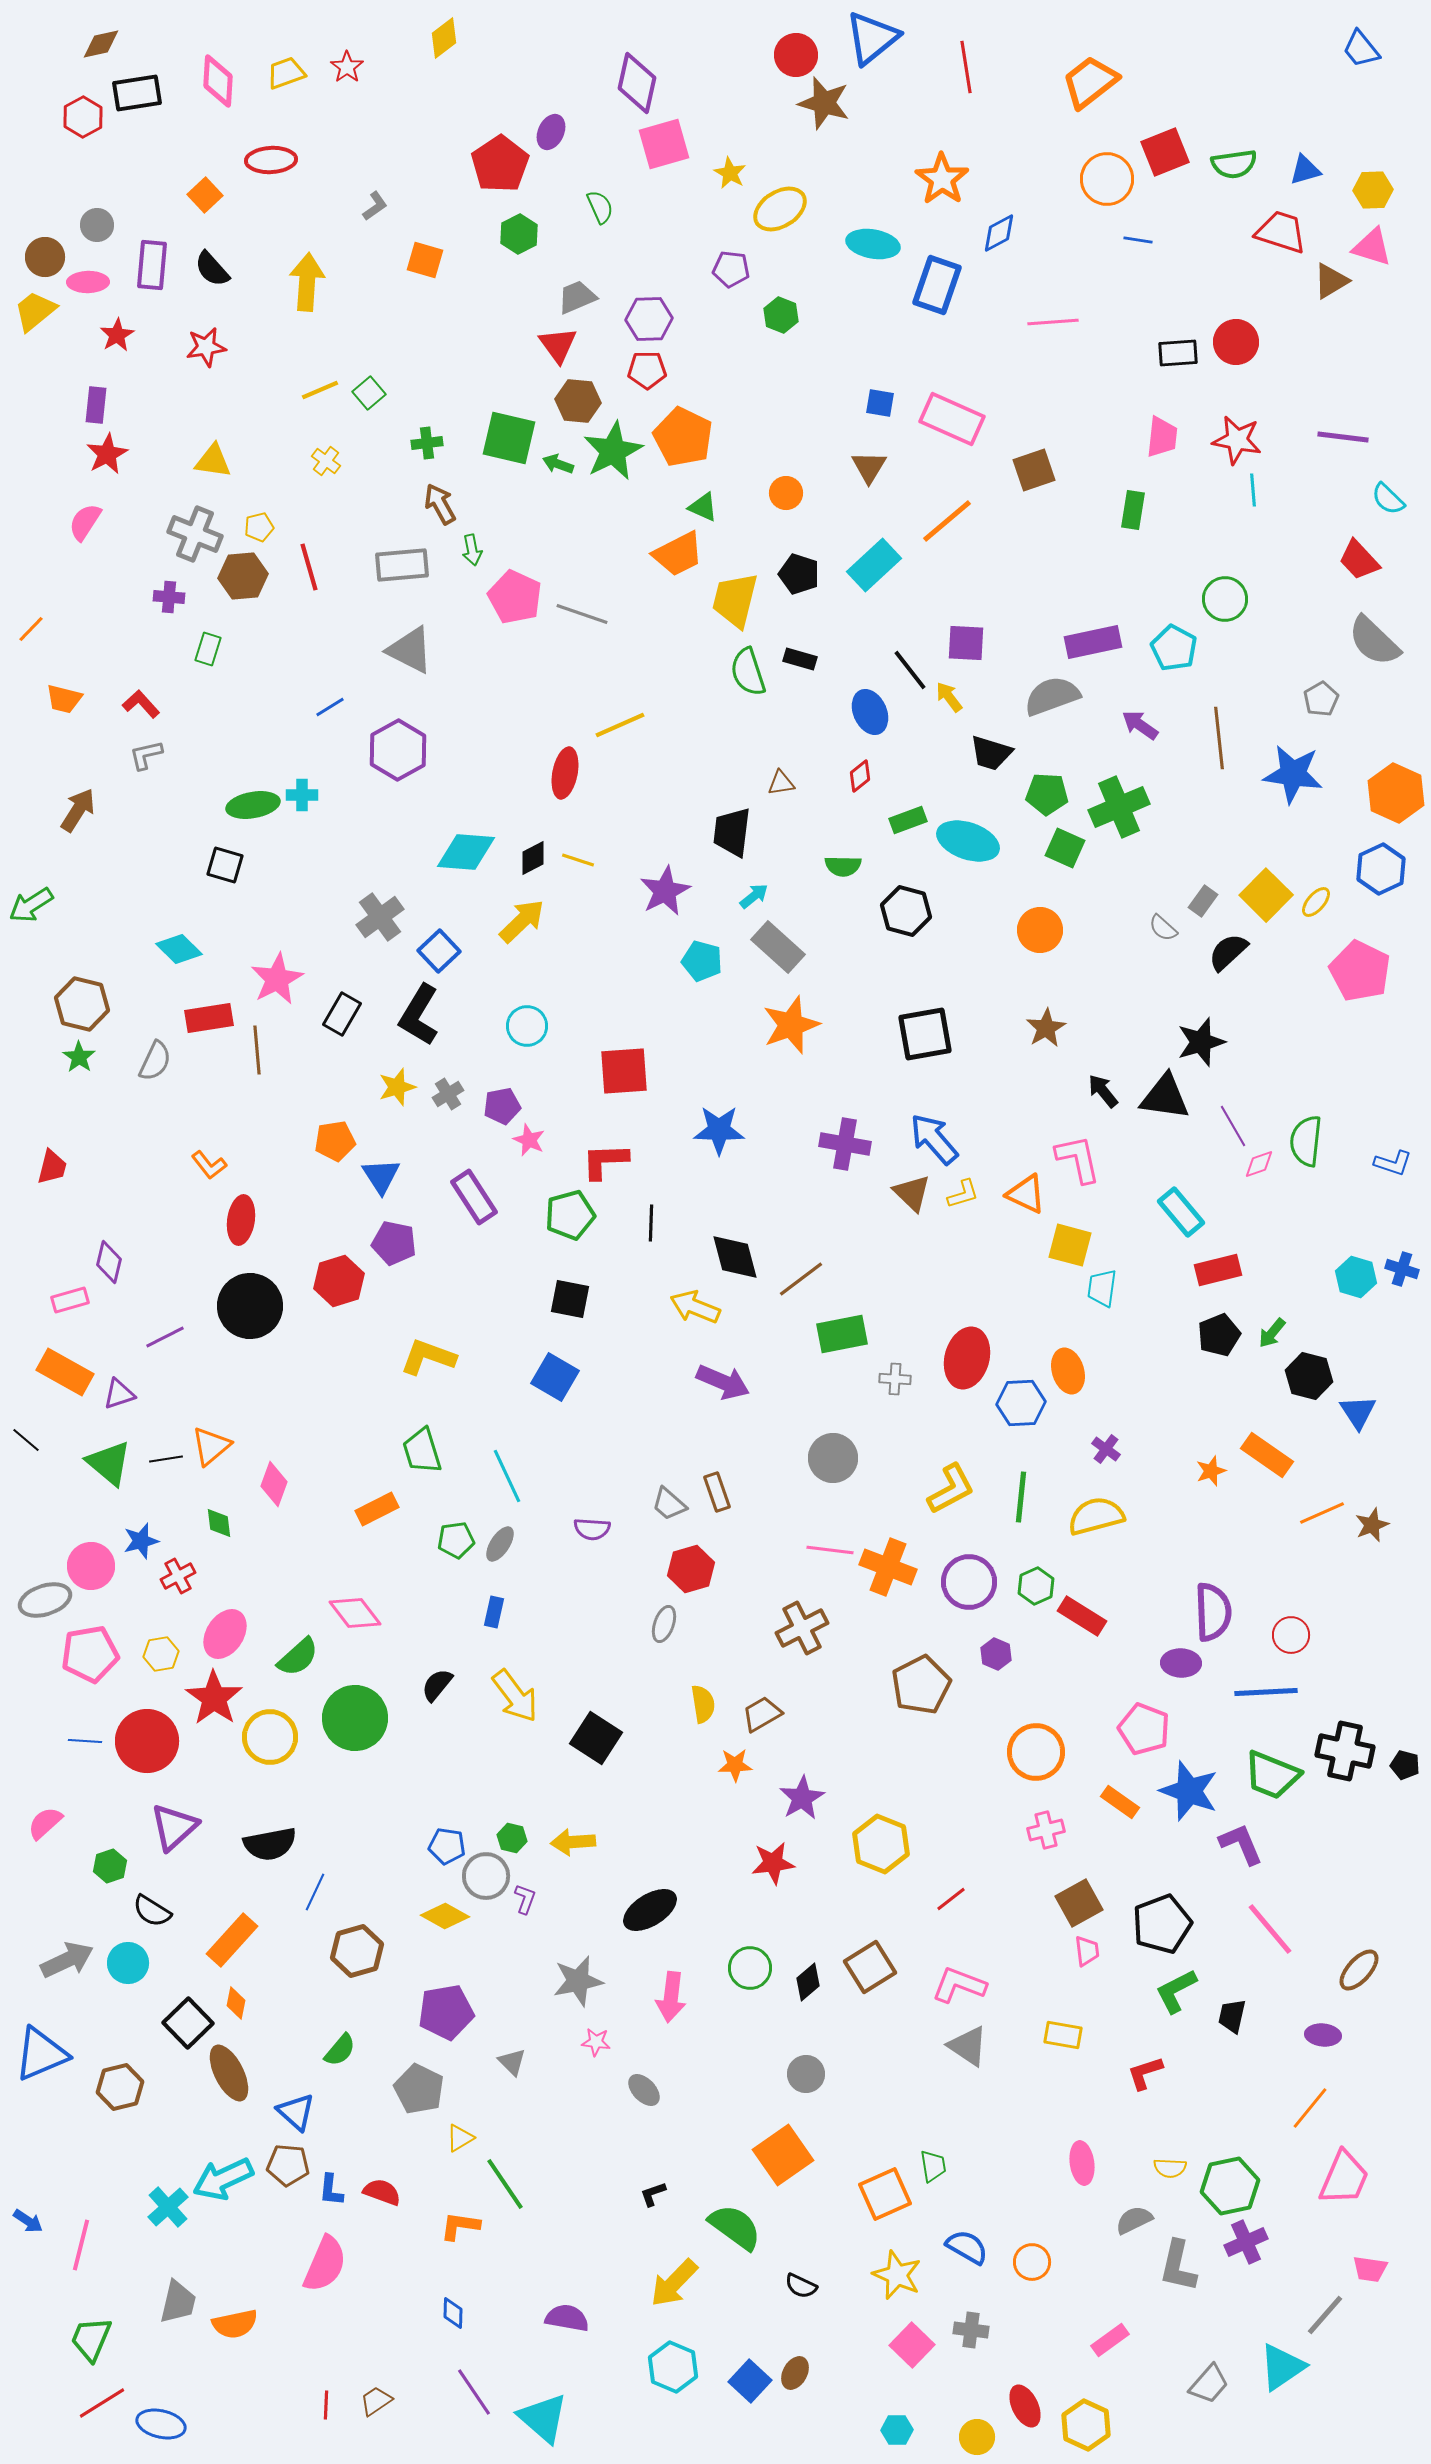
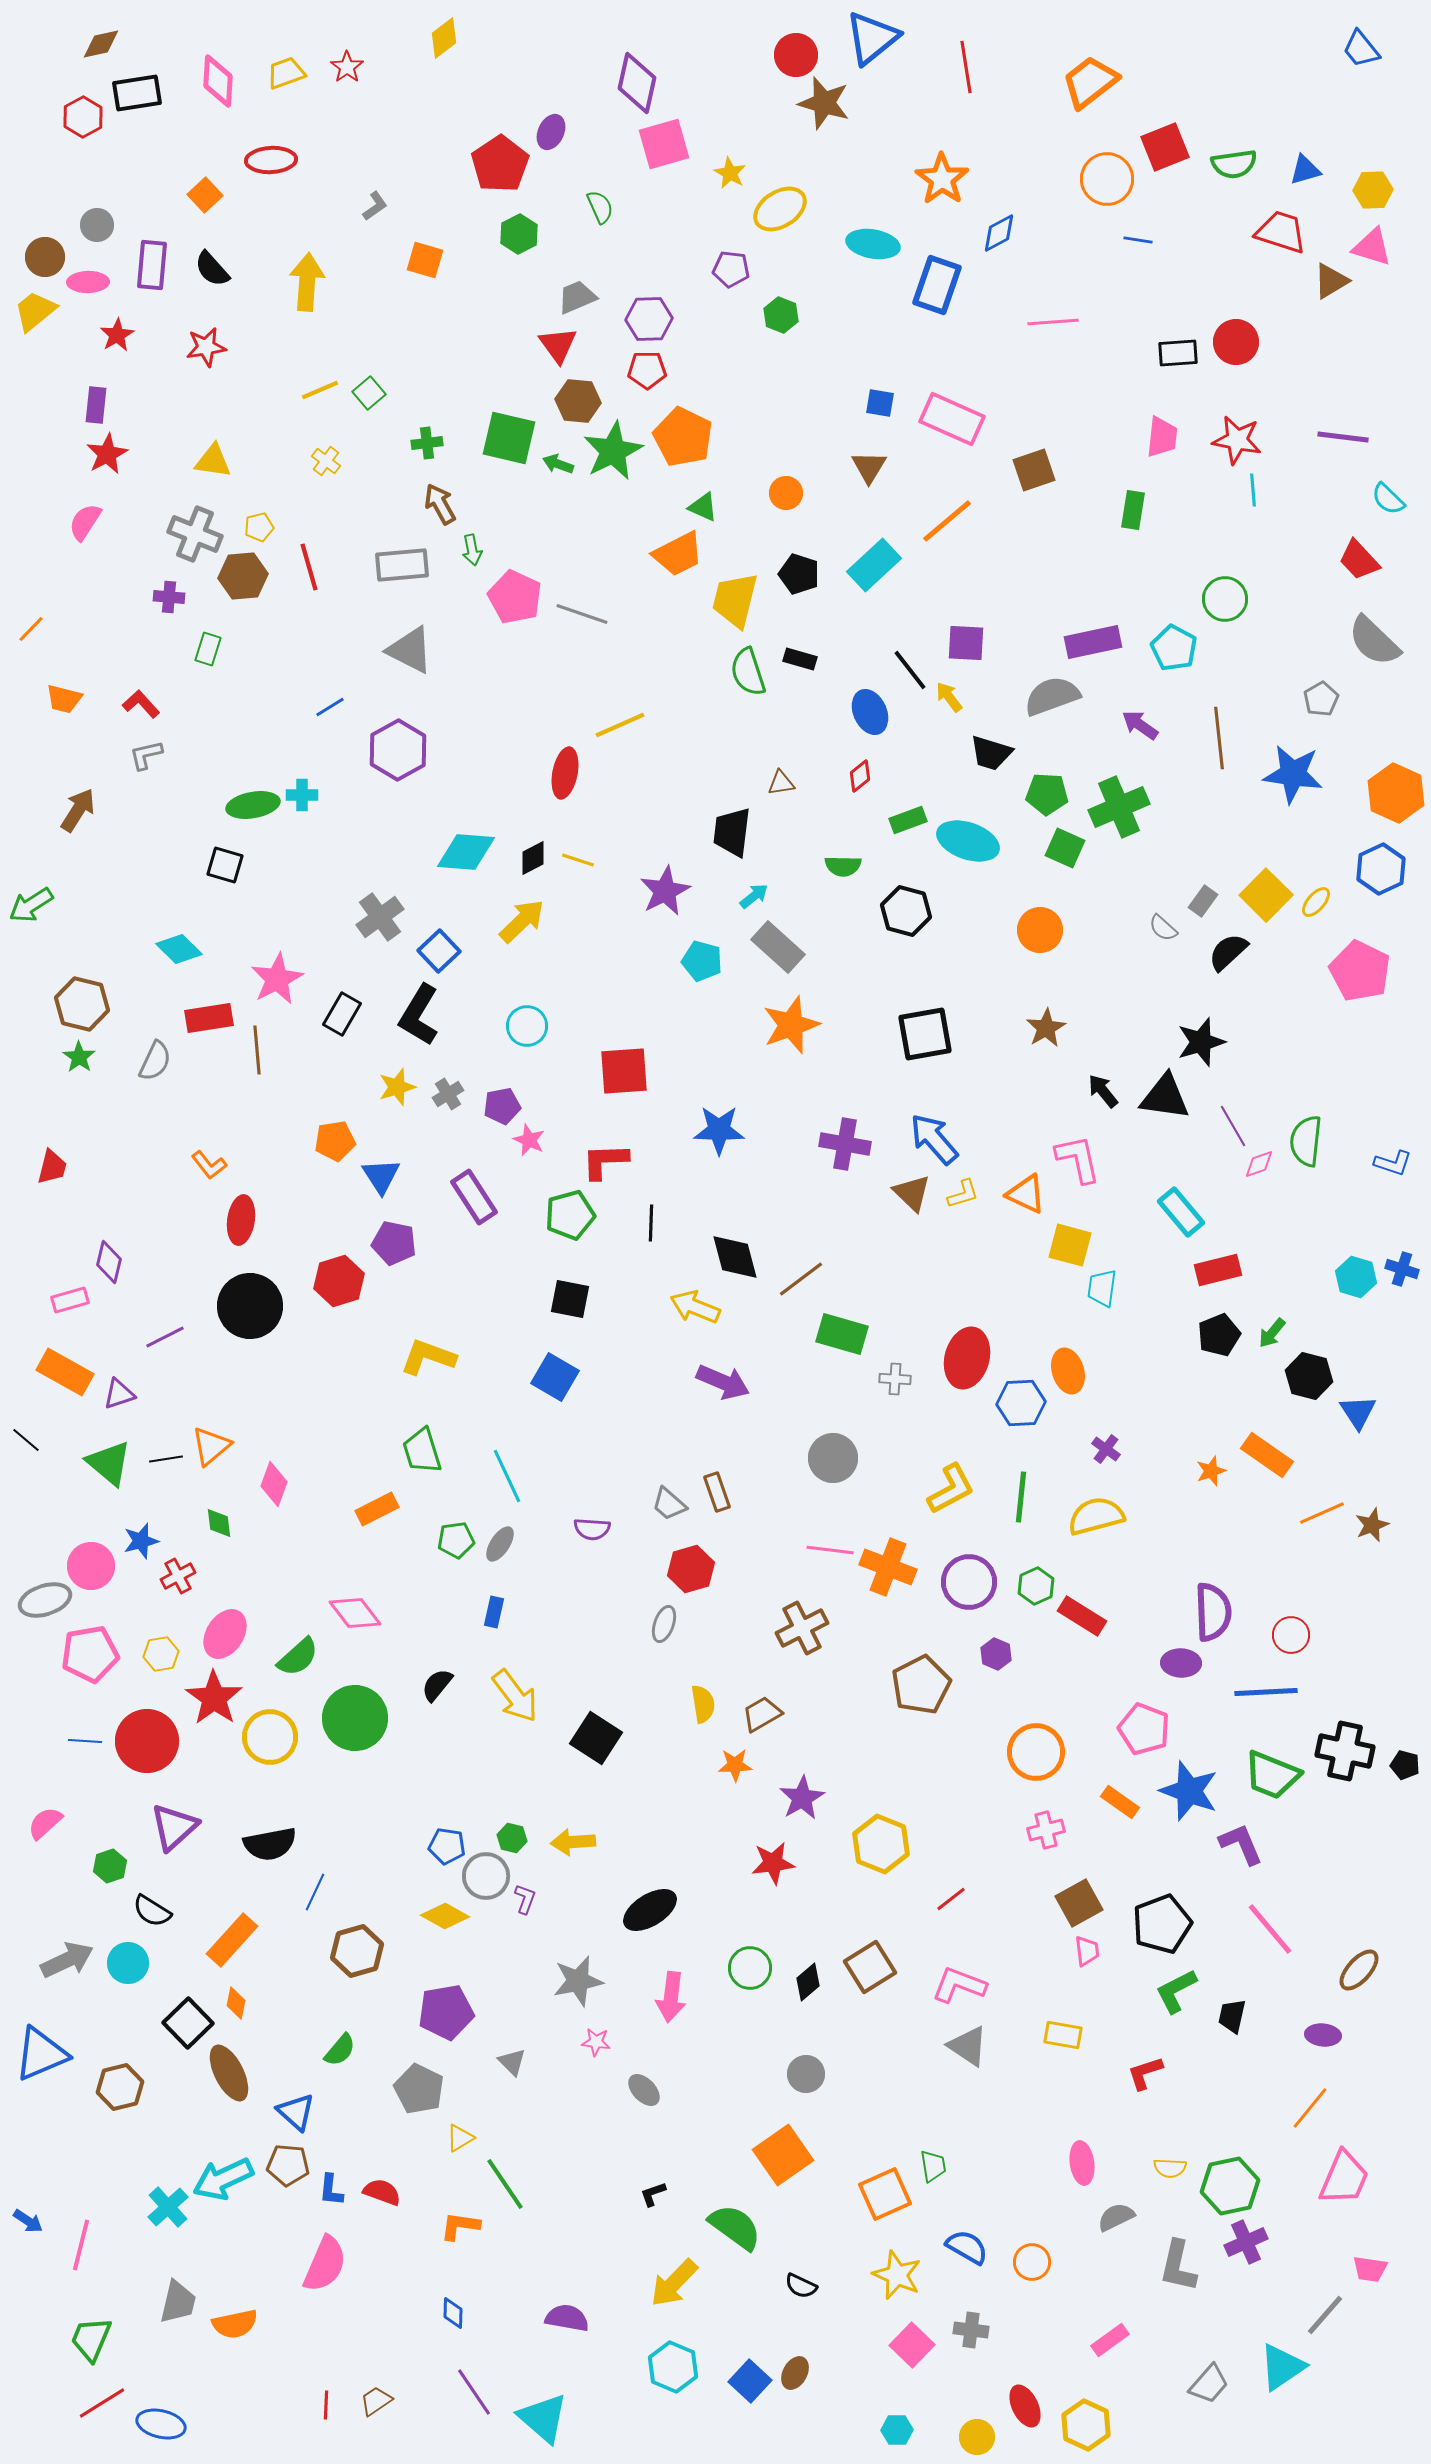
red square at (1165, 152): moved 5 px up
green rectangle at (842, 1334): rotated 27 degrees clockwise
gray semicircle at (1134, 2220): moved 18 px left, 3 px up
